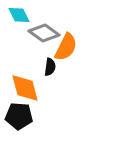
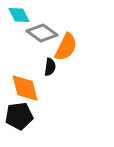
gray diamond: moved 2 px left
black pentagon: rotated 12 degrees counterclockwise
